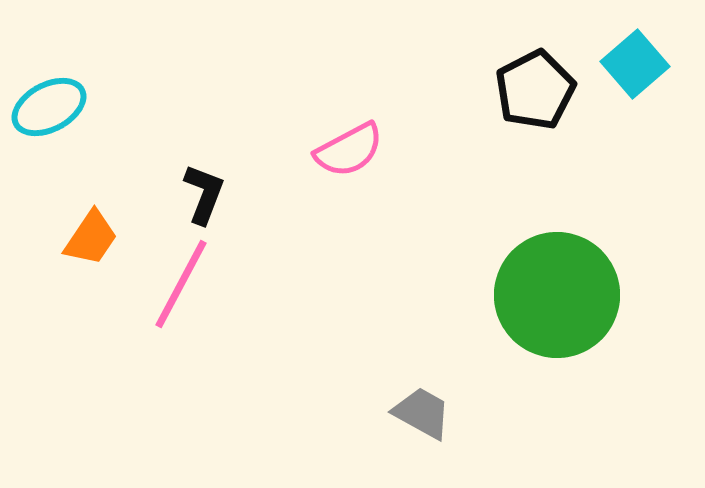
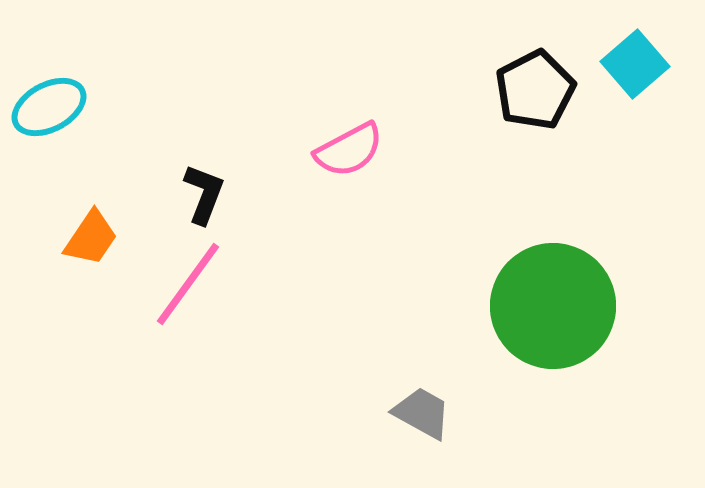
pink line: moved 7 px right; rotated 8 degrees clockwise
green circle: moved 4 px left, 11 px down
